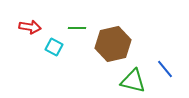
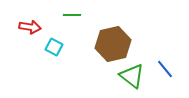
green line: moved 5 px left, 13 px up
green triangle: moved 1 px left, 5 px up; rotated 24 degrees clockwise
